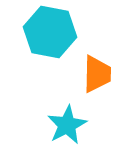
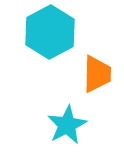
cyan hexagon: rotated 21 degrees clockwise
